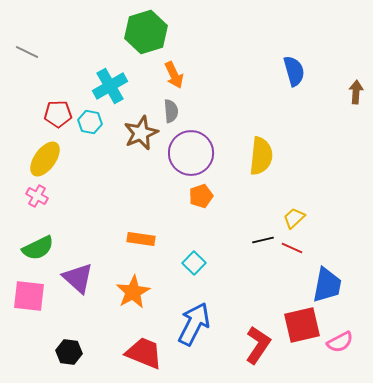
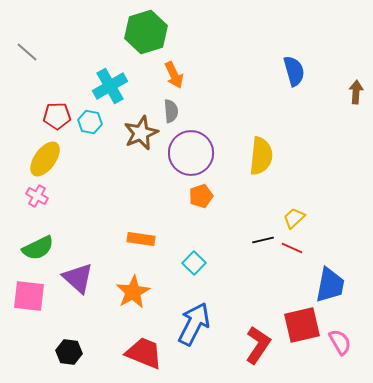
gray line: rotated 15 degrees clockwise
red pentagon: moved 1 px left, 2 px down
blue trapezoid: moved 3 px right
pink semicircle: rotated 92 degrees counterclockwise
